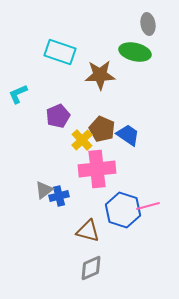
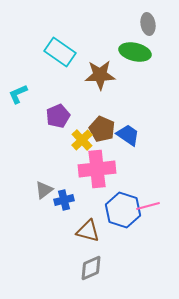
cyan rectangle: rotated 16 degrees clockwise
blue cross: moved 5 px right, 4 px down
